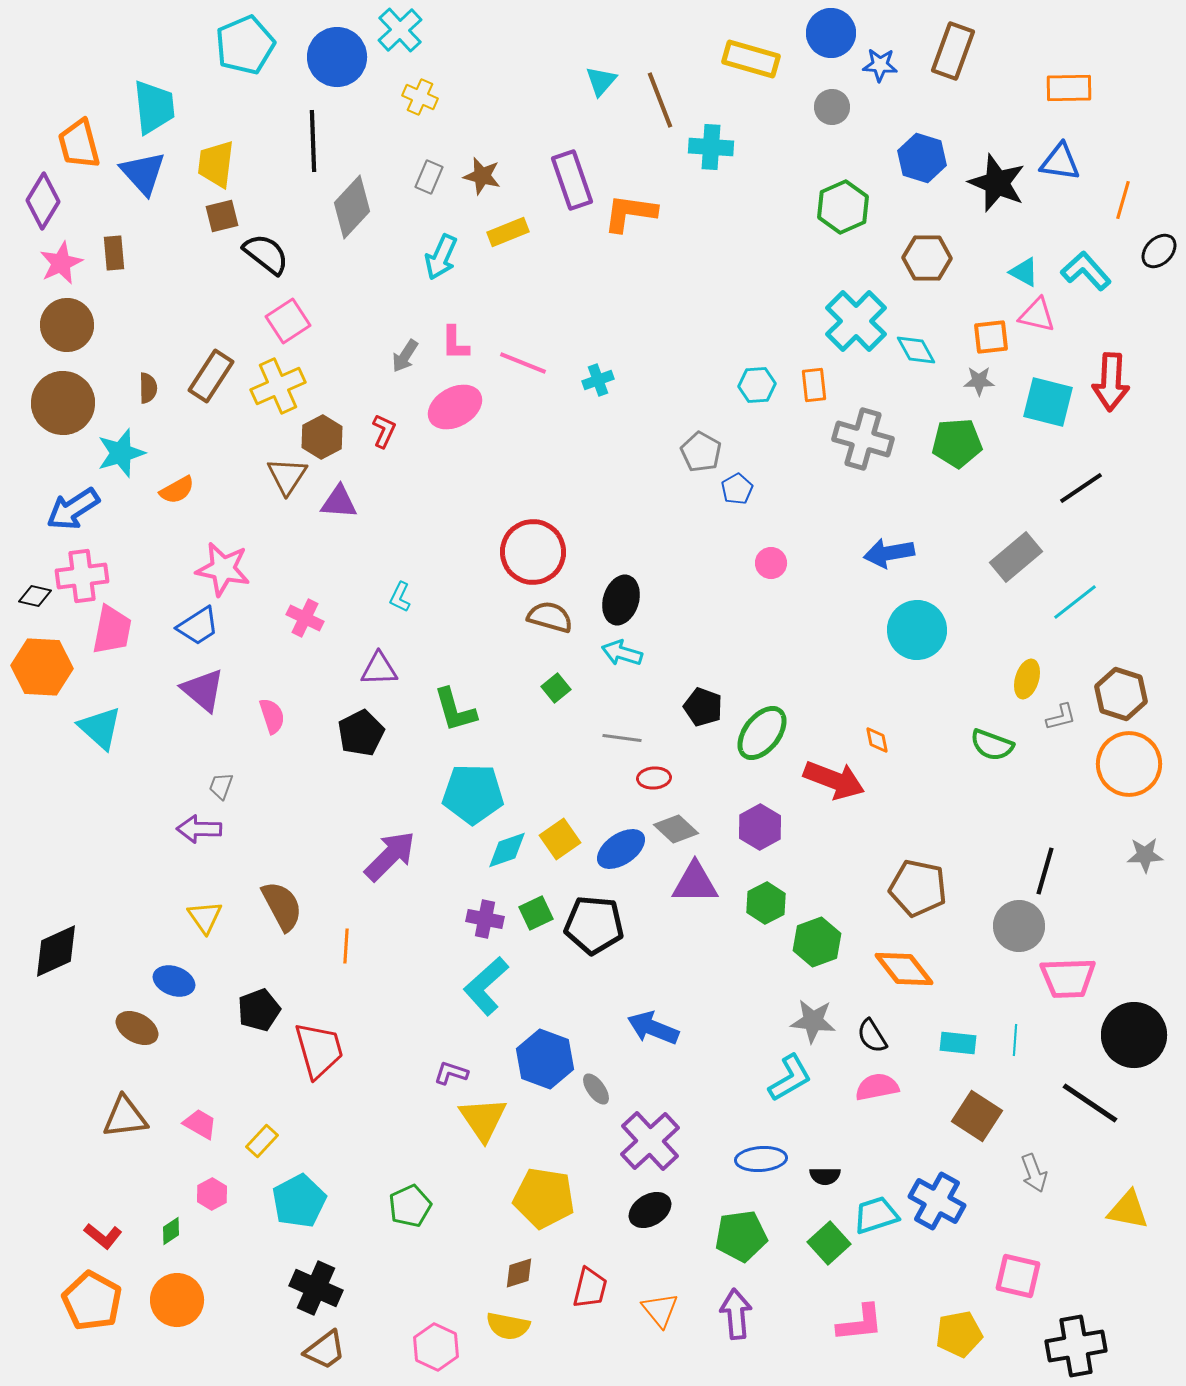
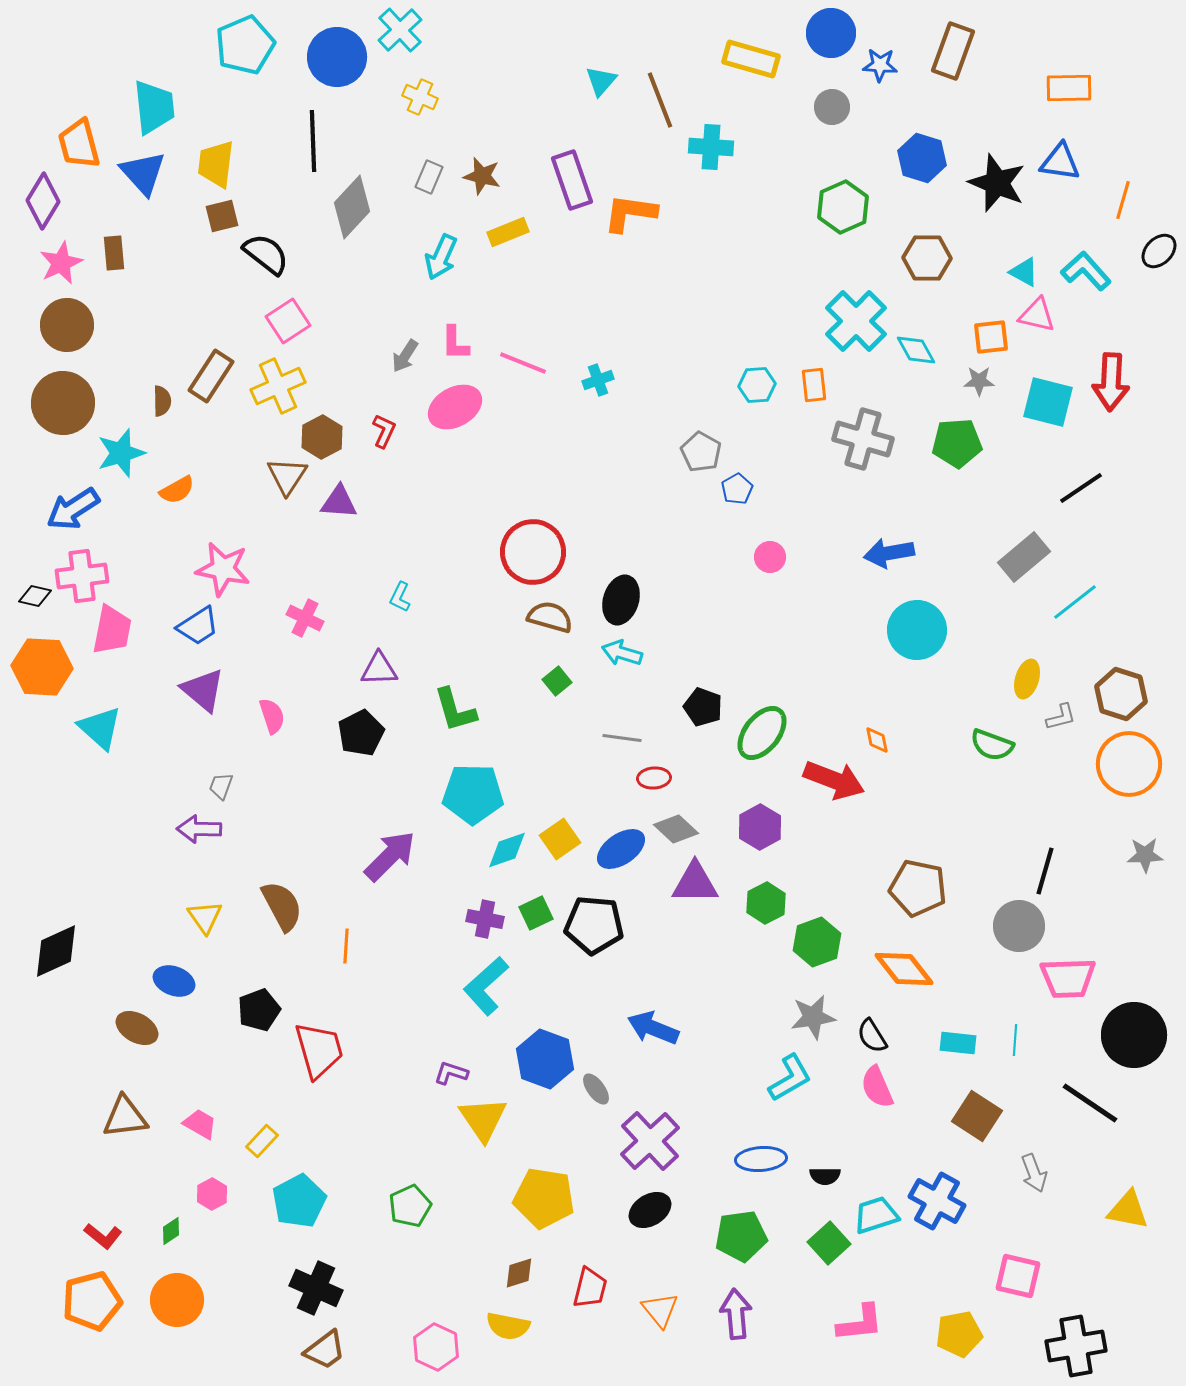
brown semicircle at (148, 388): moved 14 px right, 13 px down
gray rectangle at (1016, 557): moved 8 px right
pink circle at (771, 563): moved 1 px left, 6 px up
green square at (556, 688): moved 1 px right, 7 px up
gray star at (813, 1021): moved 4 px up; rotated 15 degrees counterclockwise
pink semicircle at (877, 1087): rotated 102 degrees counterclockwise
orange pentagon at (92, 1301): rotated 28 degrees clockwise
